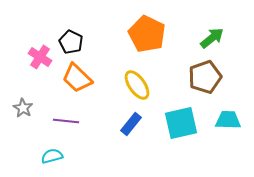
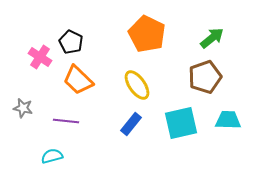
orange trapezoid: moved 1 px right, 2 px down
gray star: rotated 18 degrees counterclockwise
